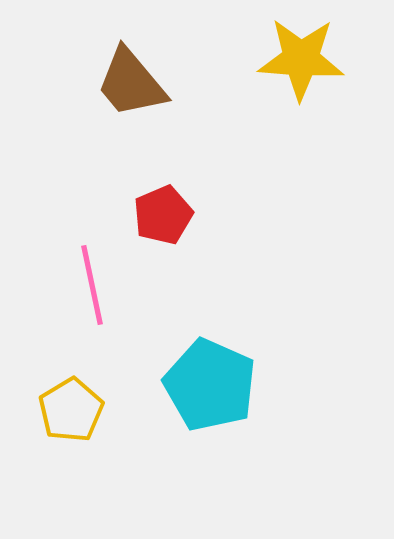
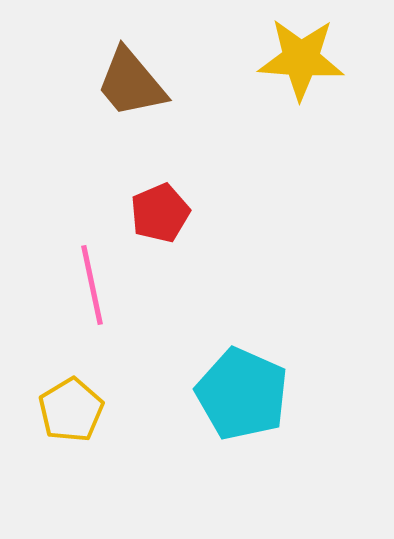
red pentagon: moved 3 px left, 2 px up
cyan pentagon: moved 32 px right, 9 px down
